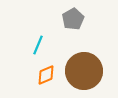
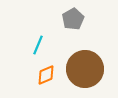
brown circle: moved 1 px right, 2 px up
